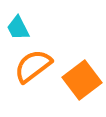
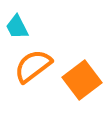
cyan trapezoid: moved 1 px left, 1 px up
